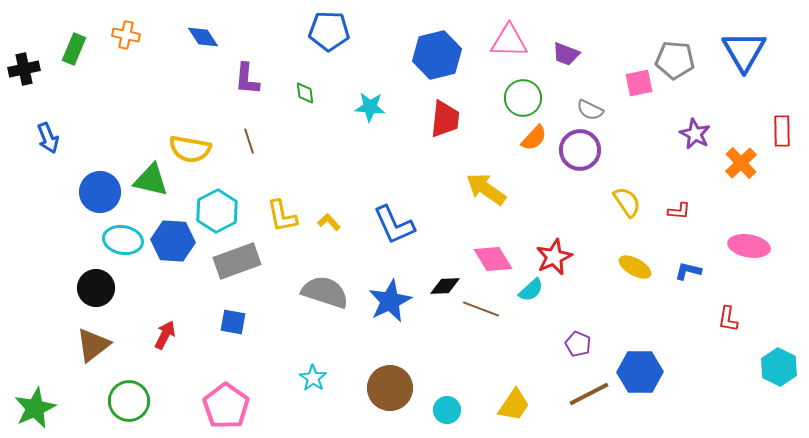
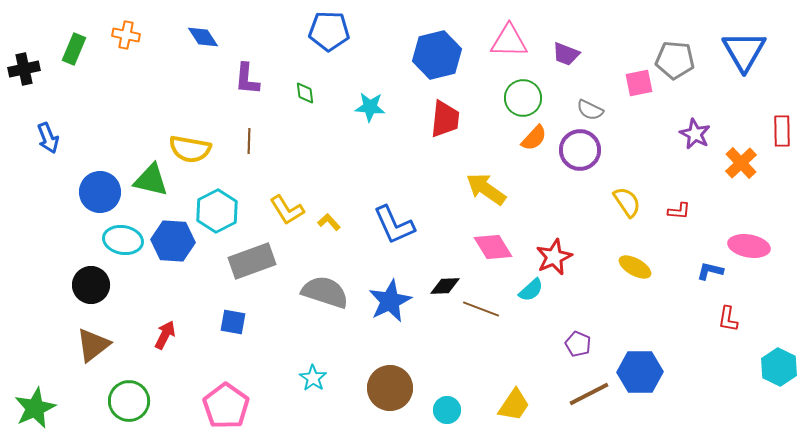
brown line at (249, 141): rotated 20 degrees clockwise
yellow L-shape at (282, 216): moved 5 px right, 6 px up; rotated 21 degrees counterclockwise
pink diamond at (493, 259): moved 12 px up
gray rectangle at (237, 261): moved 15 px right
blue L-shape at (688, 271): moved 22 px right
black circle at (96, 288): moved 5 px left, 3 px up
